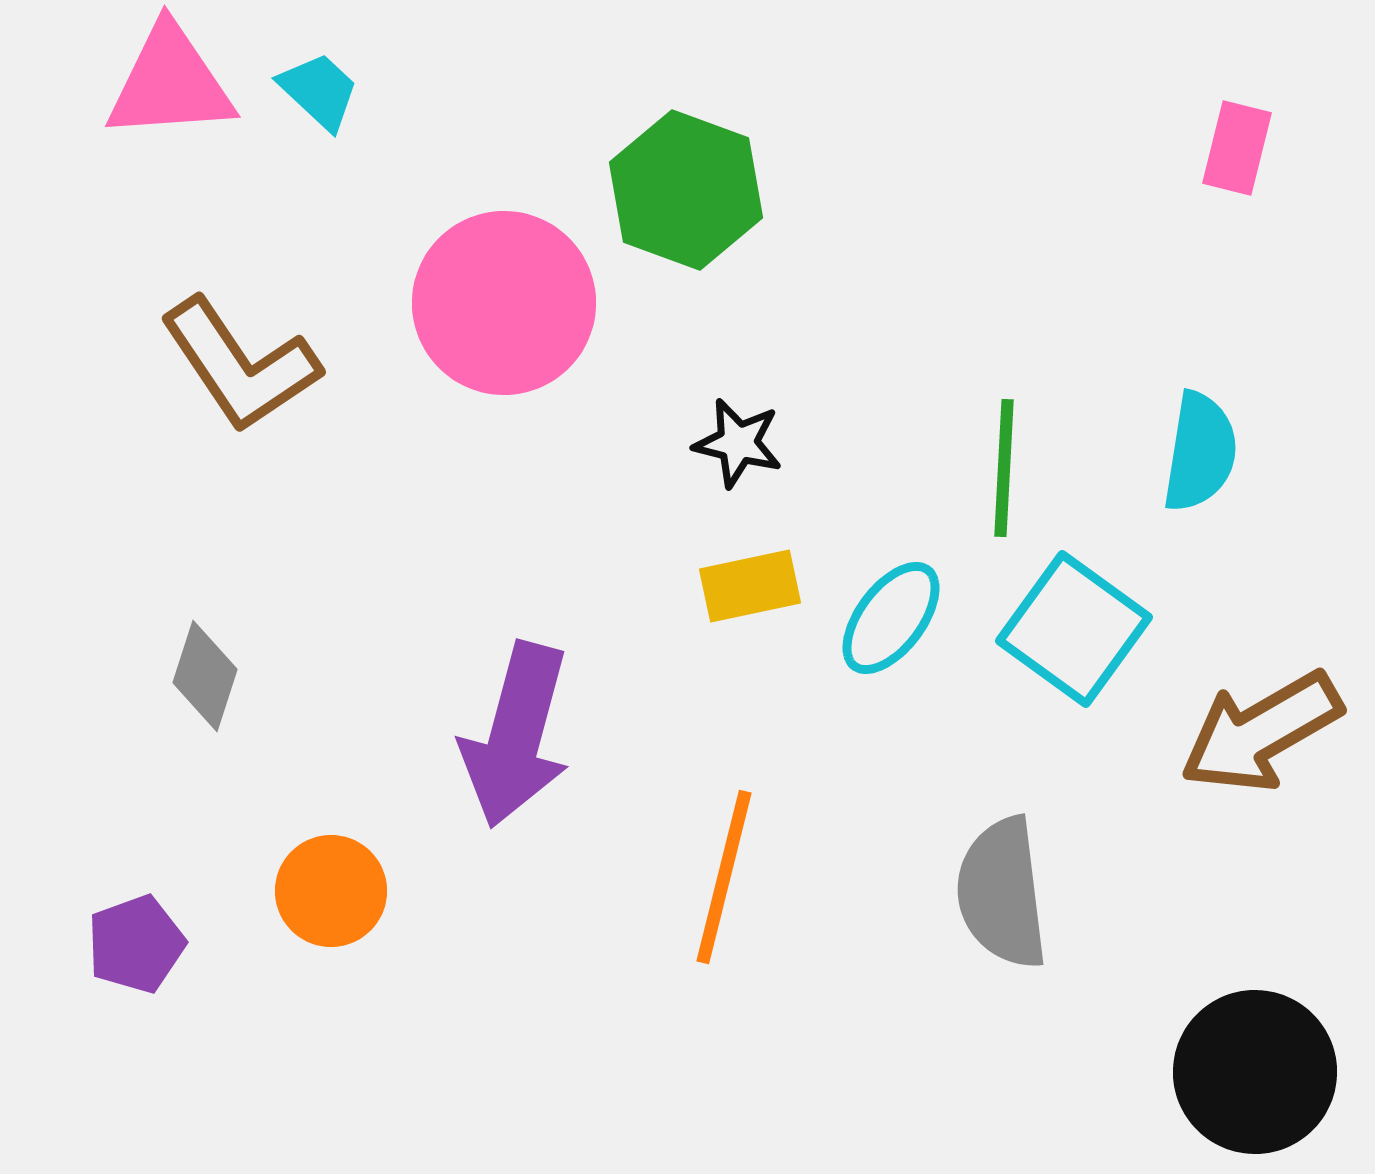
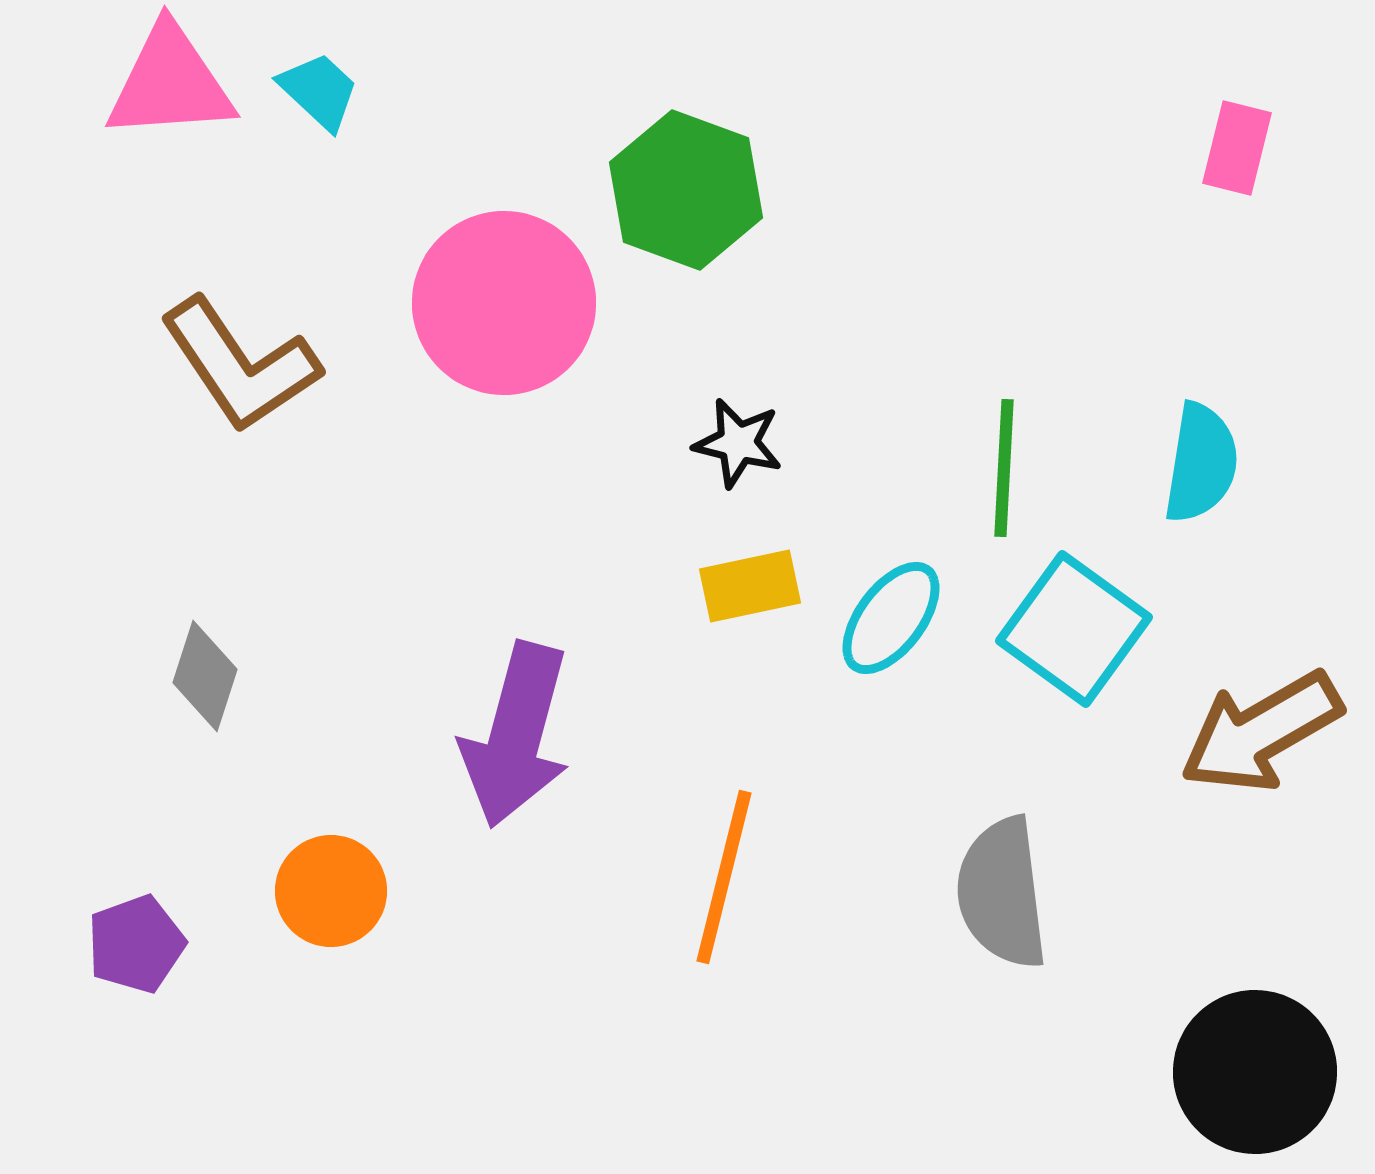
cyan semicircle: moved 1 px right, 11 px down
